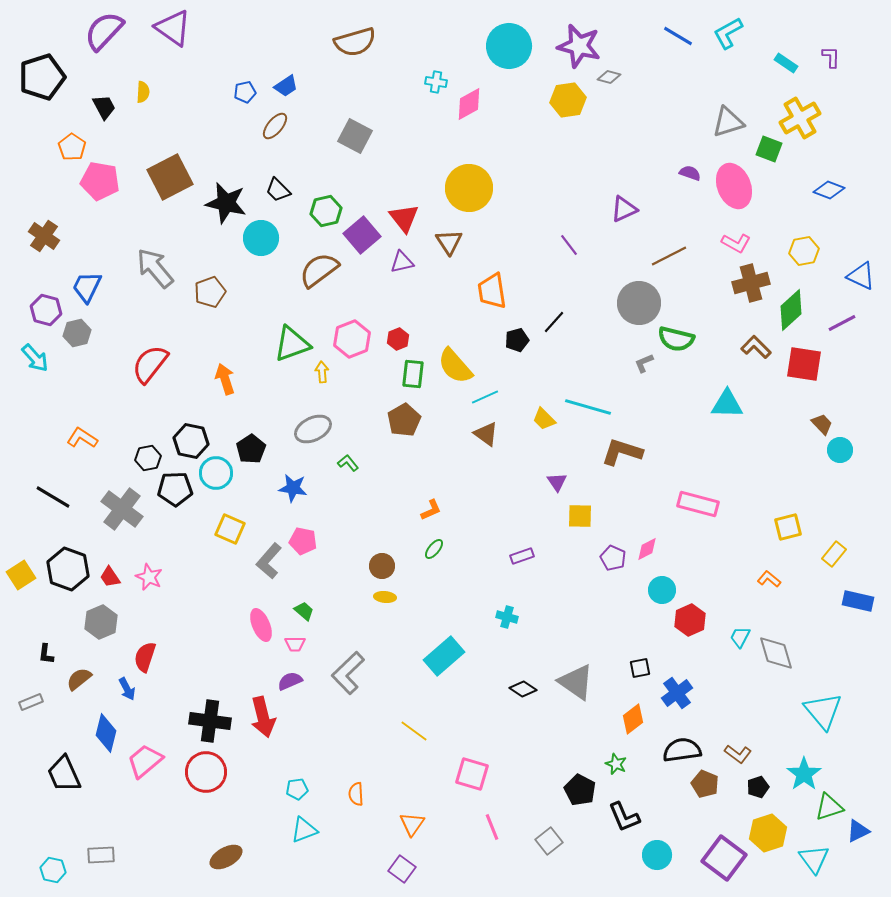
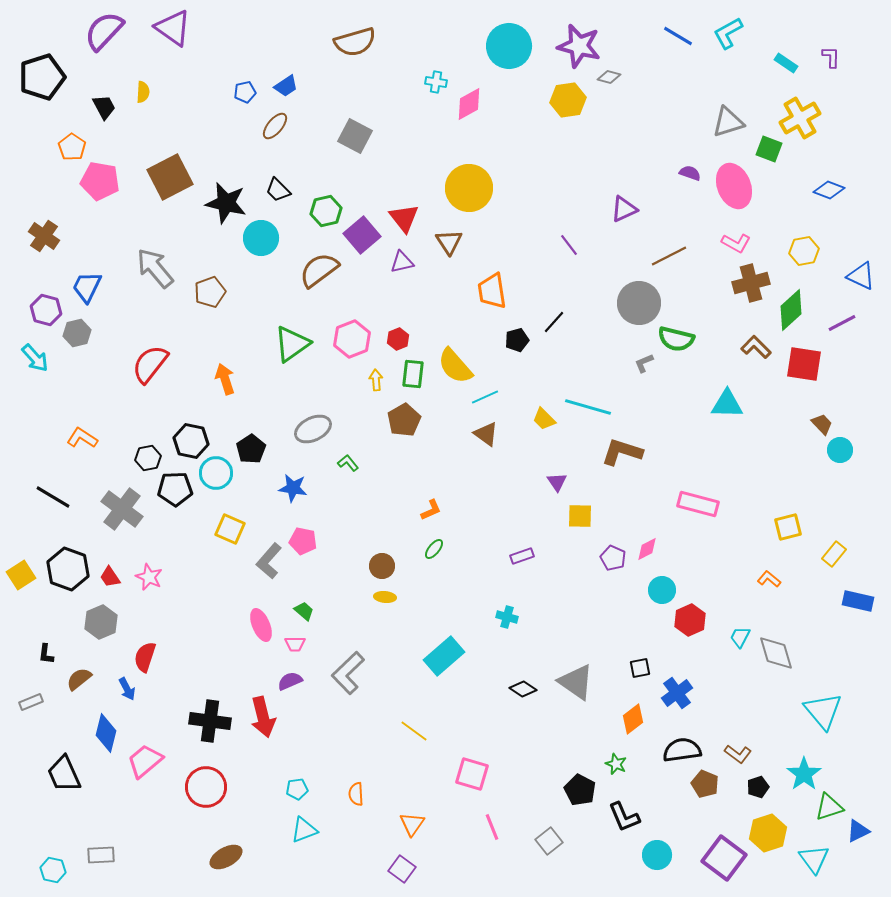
green triangle at (292, 344): rotated 15 degrees counterclockwise
yellow arrow at (322, 372): moved 54 px right, 8 px down
red circle at (206, 772): moved 15 px down
